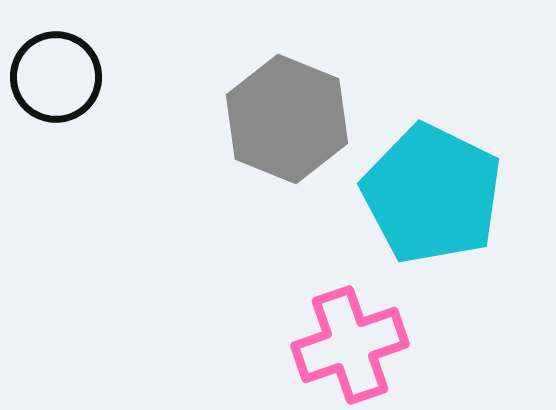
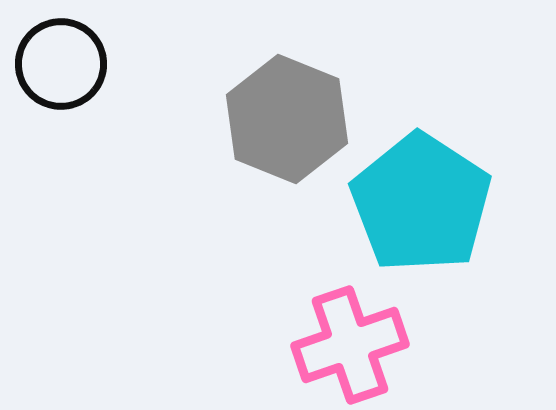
black circle: moved 5 px right, 13 px up
cyan pentagon: moved 11 px left, 9 px down; rotated 7 degrees clockwise
